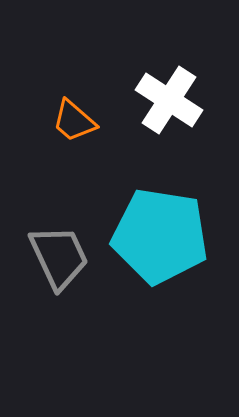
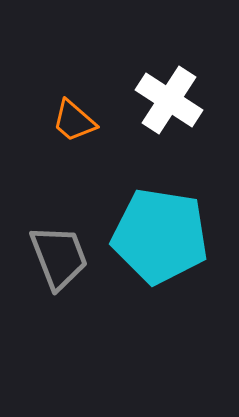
gray trapezoid: rotated 4 degrees clockwise
